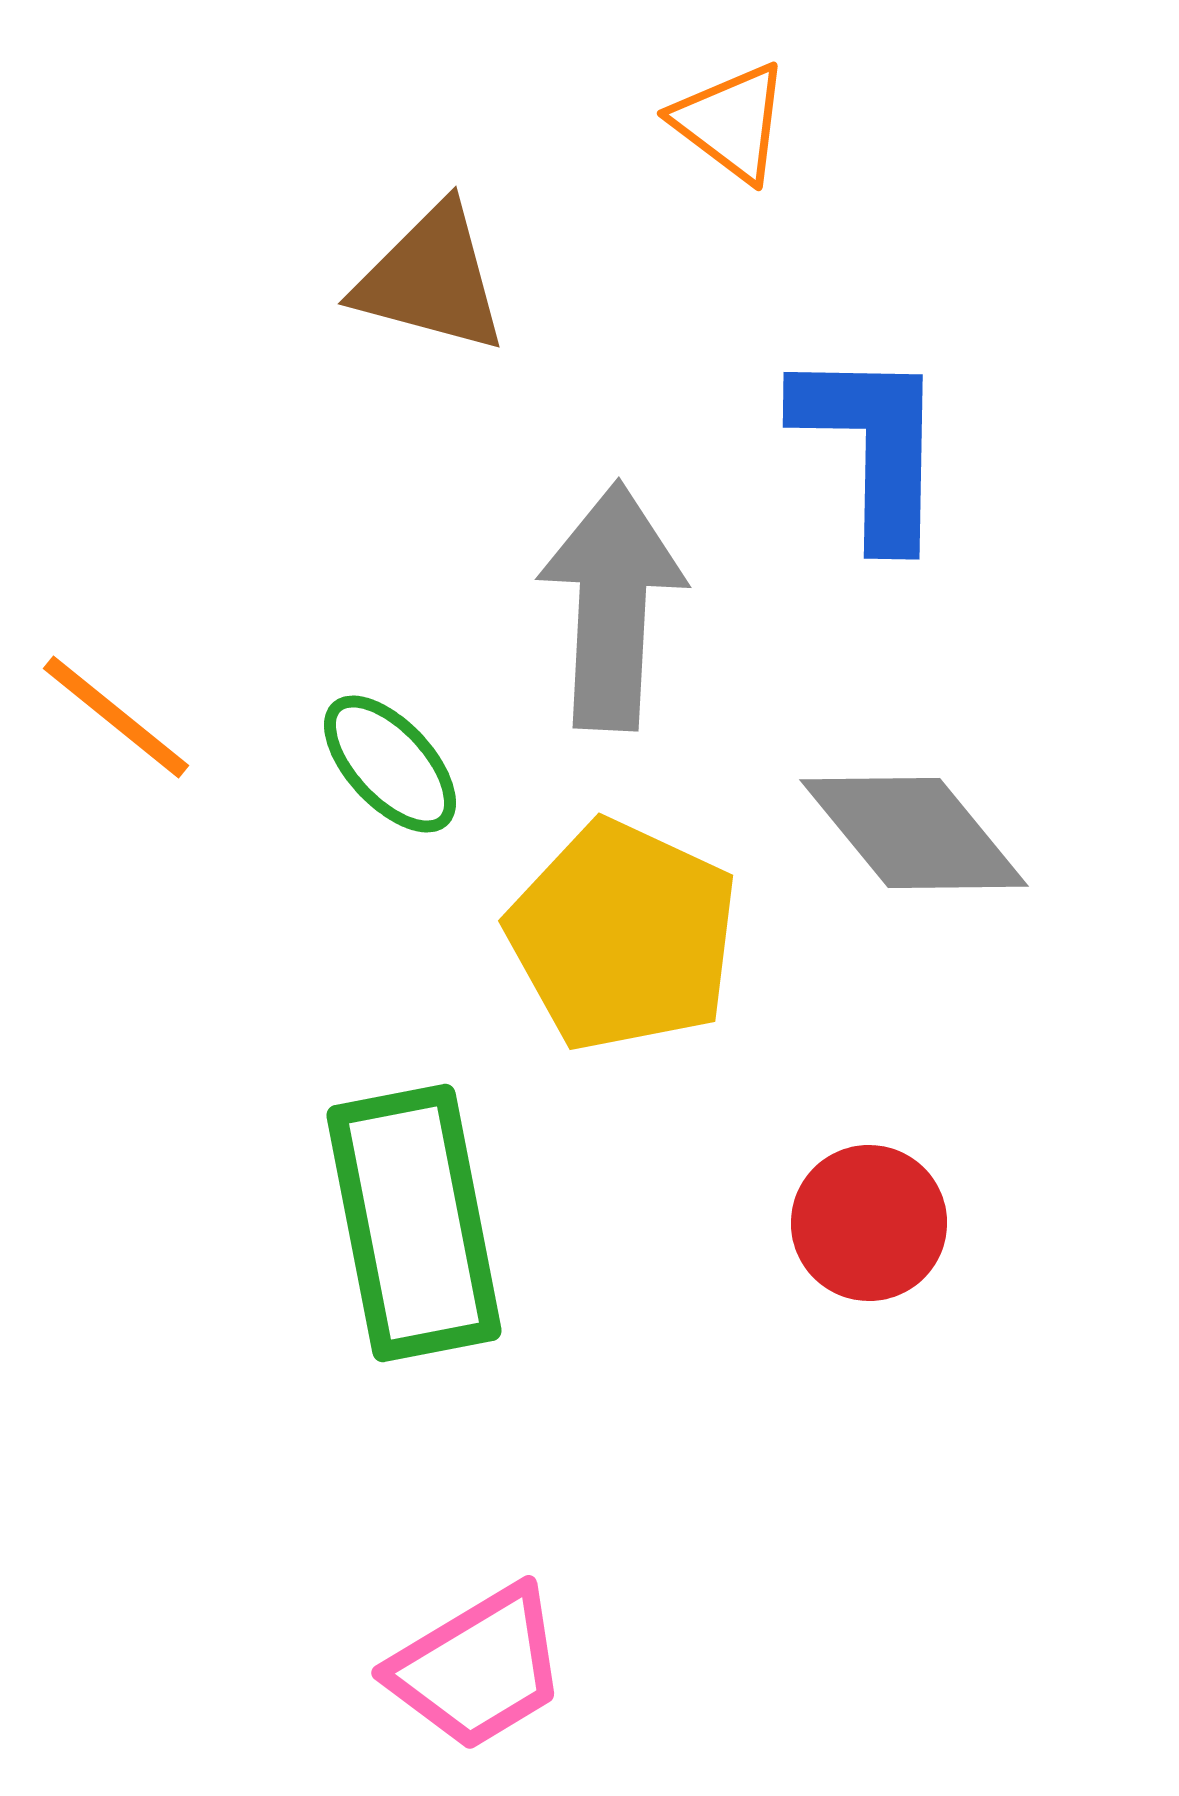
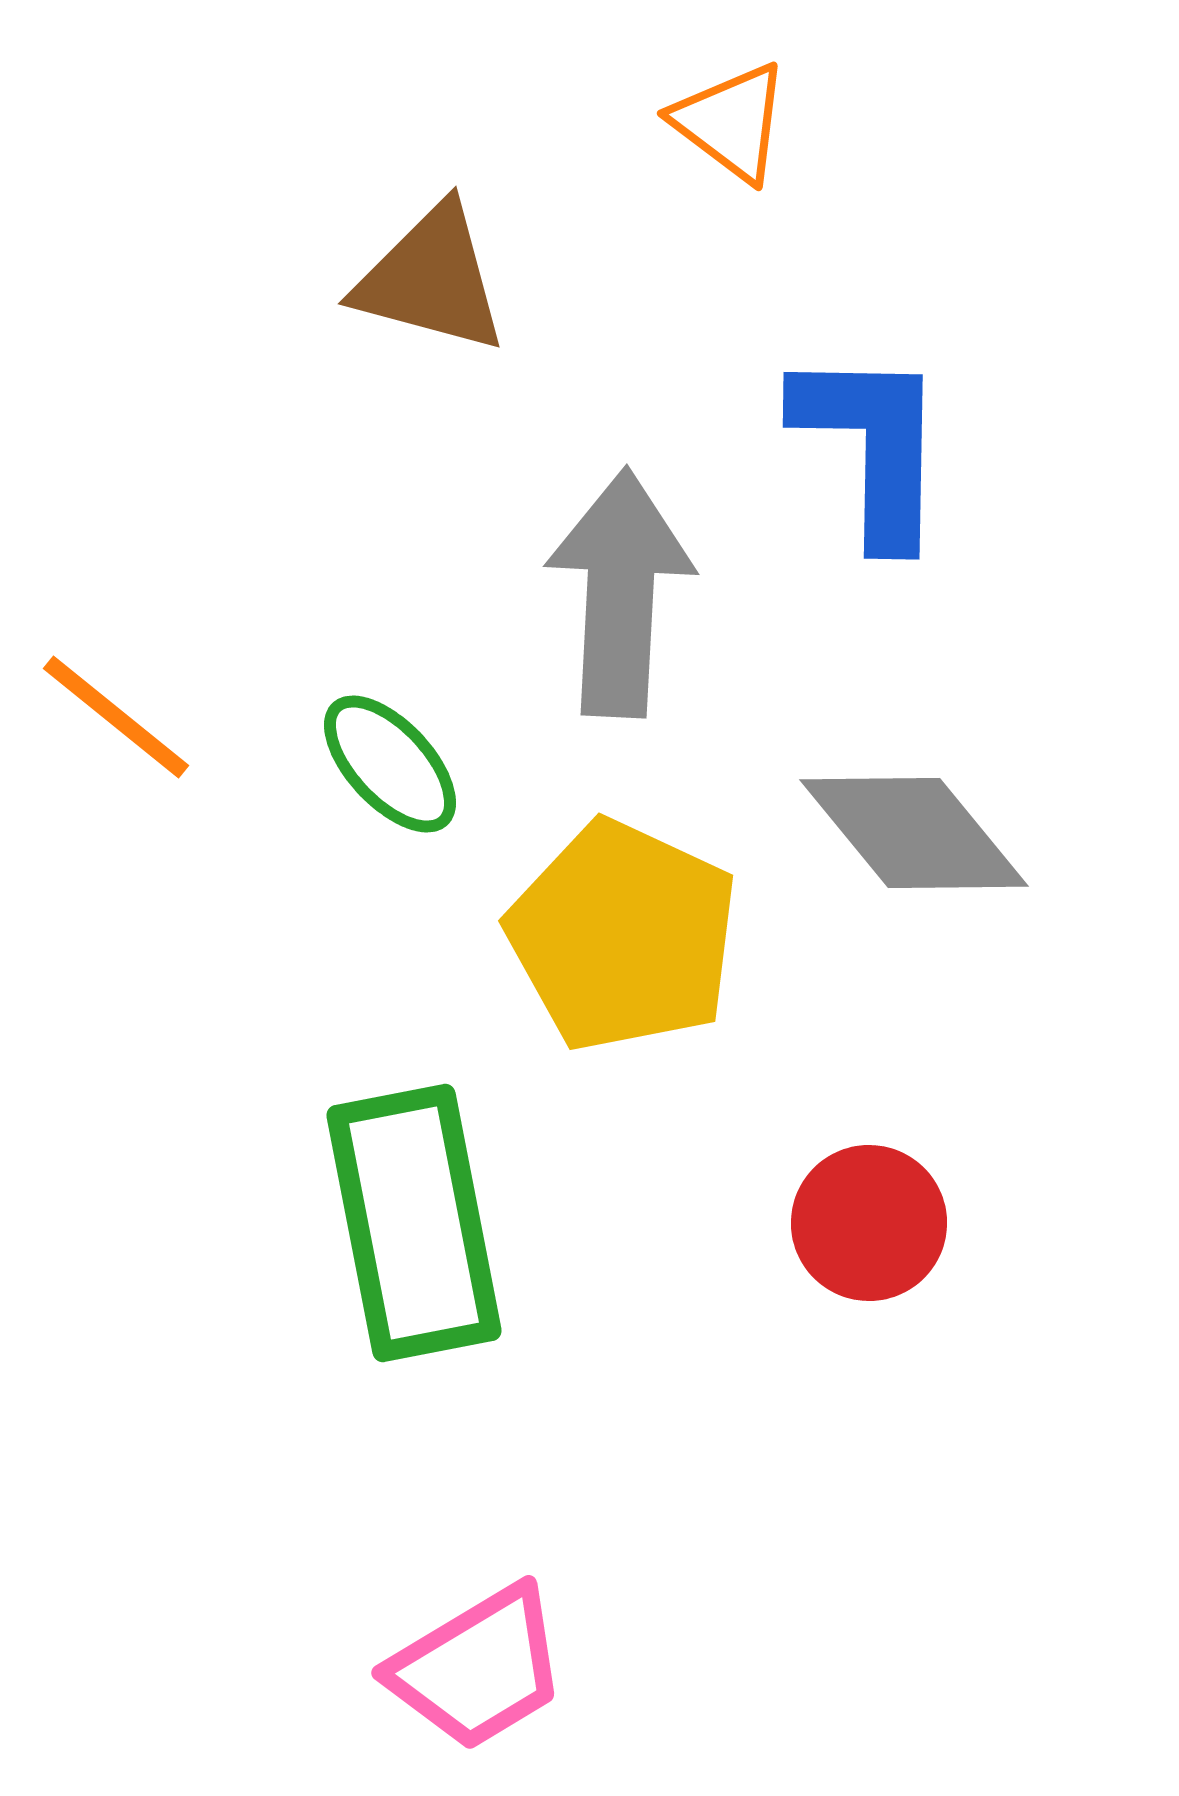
gray arrow: moved 8 px right, 13 px up
